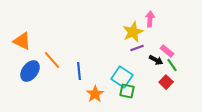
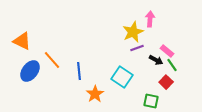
green square: moved 24 px right, 10 px down
